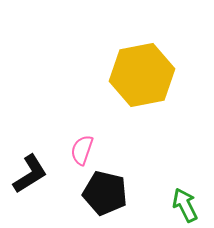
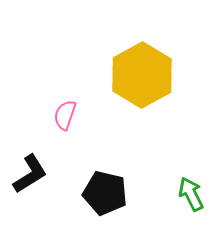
yellow hexagon: rotated 18 degrees counterclockwise
pink semicircle: moved 17 px left, 35 px up
green arrow: moved 6 px right, 11 px up
